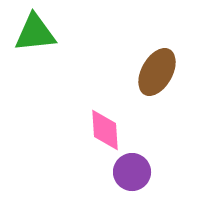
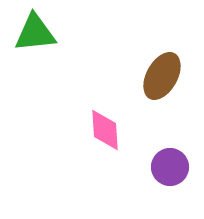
brown ellipse: moved 5 px right, 4 px down
purple circle: moved 38 px right, 5 px up
